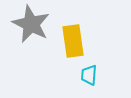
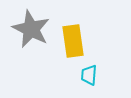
gray star: moved 5 px down
